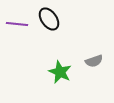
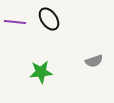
purple line: moved 2 px left, 2 px up
green star: moved 19 px left; rotated 30 degrees counterclockwise
